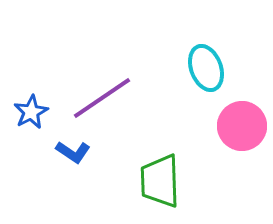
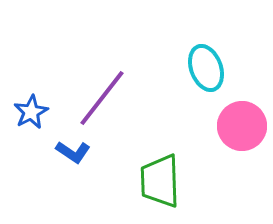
purple line: rotated 18 degrees counterclockwise
